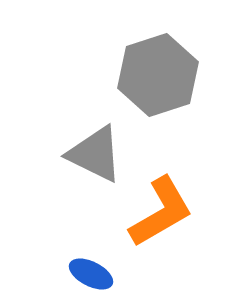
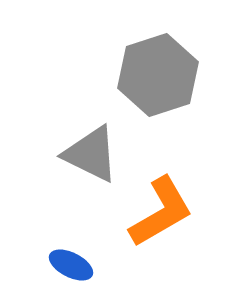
gray triangle: moved 4 px left
blue ellipse: moved 20 px left, 9 px up
